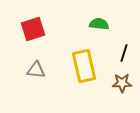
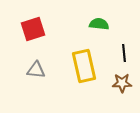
black line: rotated 24 degrees counterclockwise
